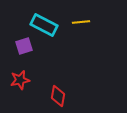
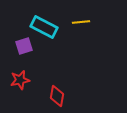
cyan rectangle: moved 2 px down
red diamond: moved 1 px left
